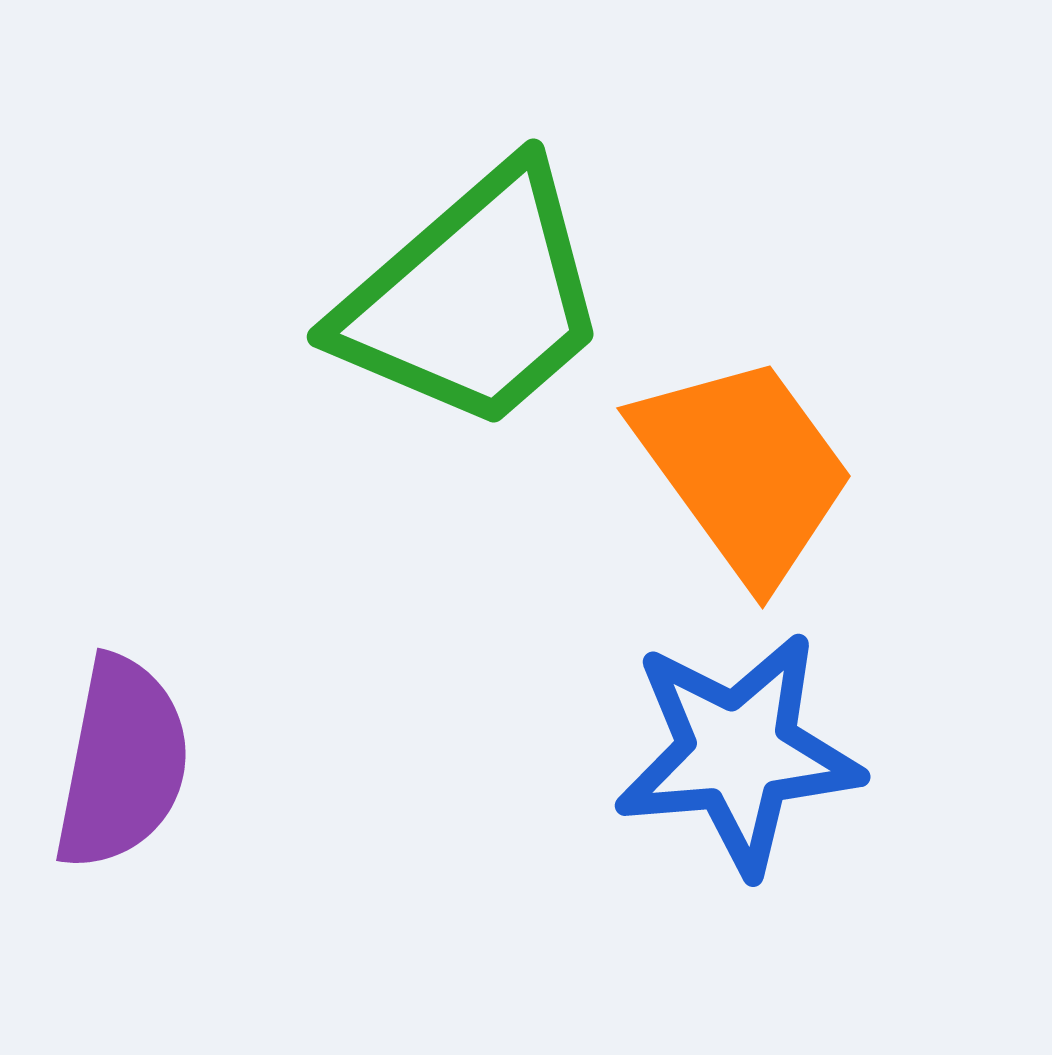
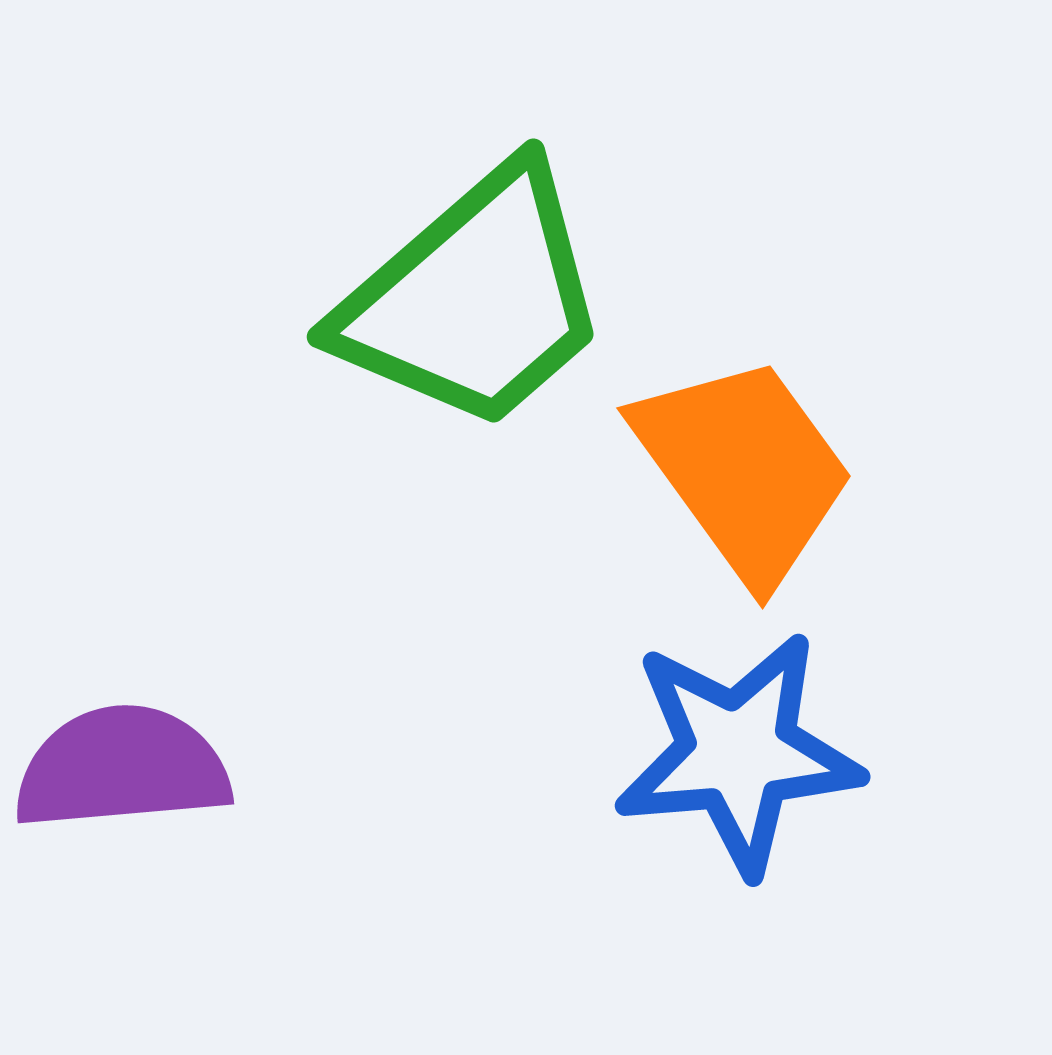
purple semicircle: moved 5 px down; rotated 106 degrees counterclockwise
